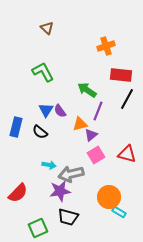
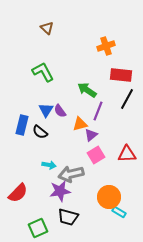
blue rectangle: moved 6 px right, 2 px up
red triangle: rotated 18 degrees counterclockwise
